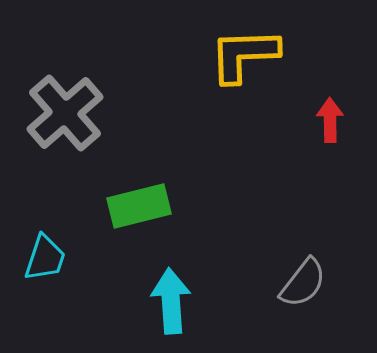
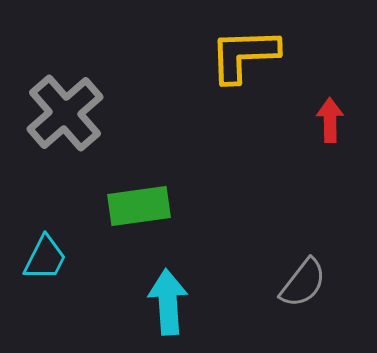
green rectangle: rotated 6 degrees clockwise
cyan trapezoid: rotated 9 degrees clockwise
cyan arrow: moved 3 px left, 1 px down
